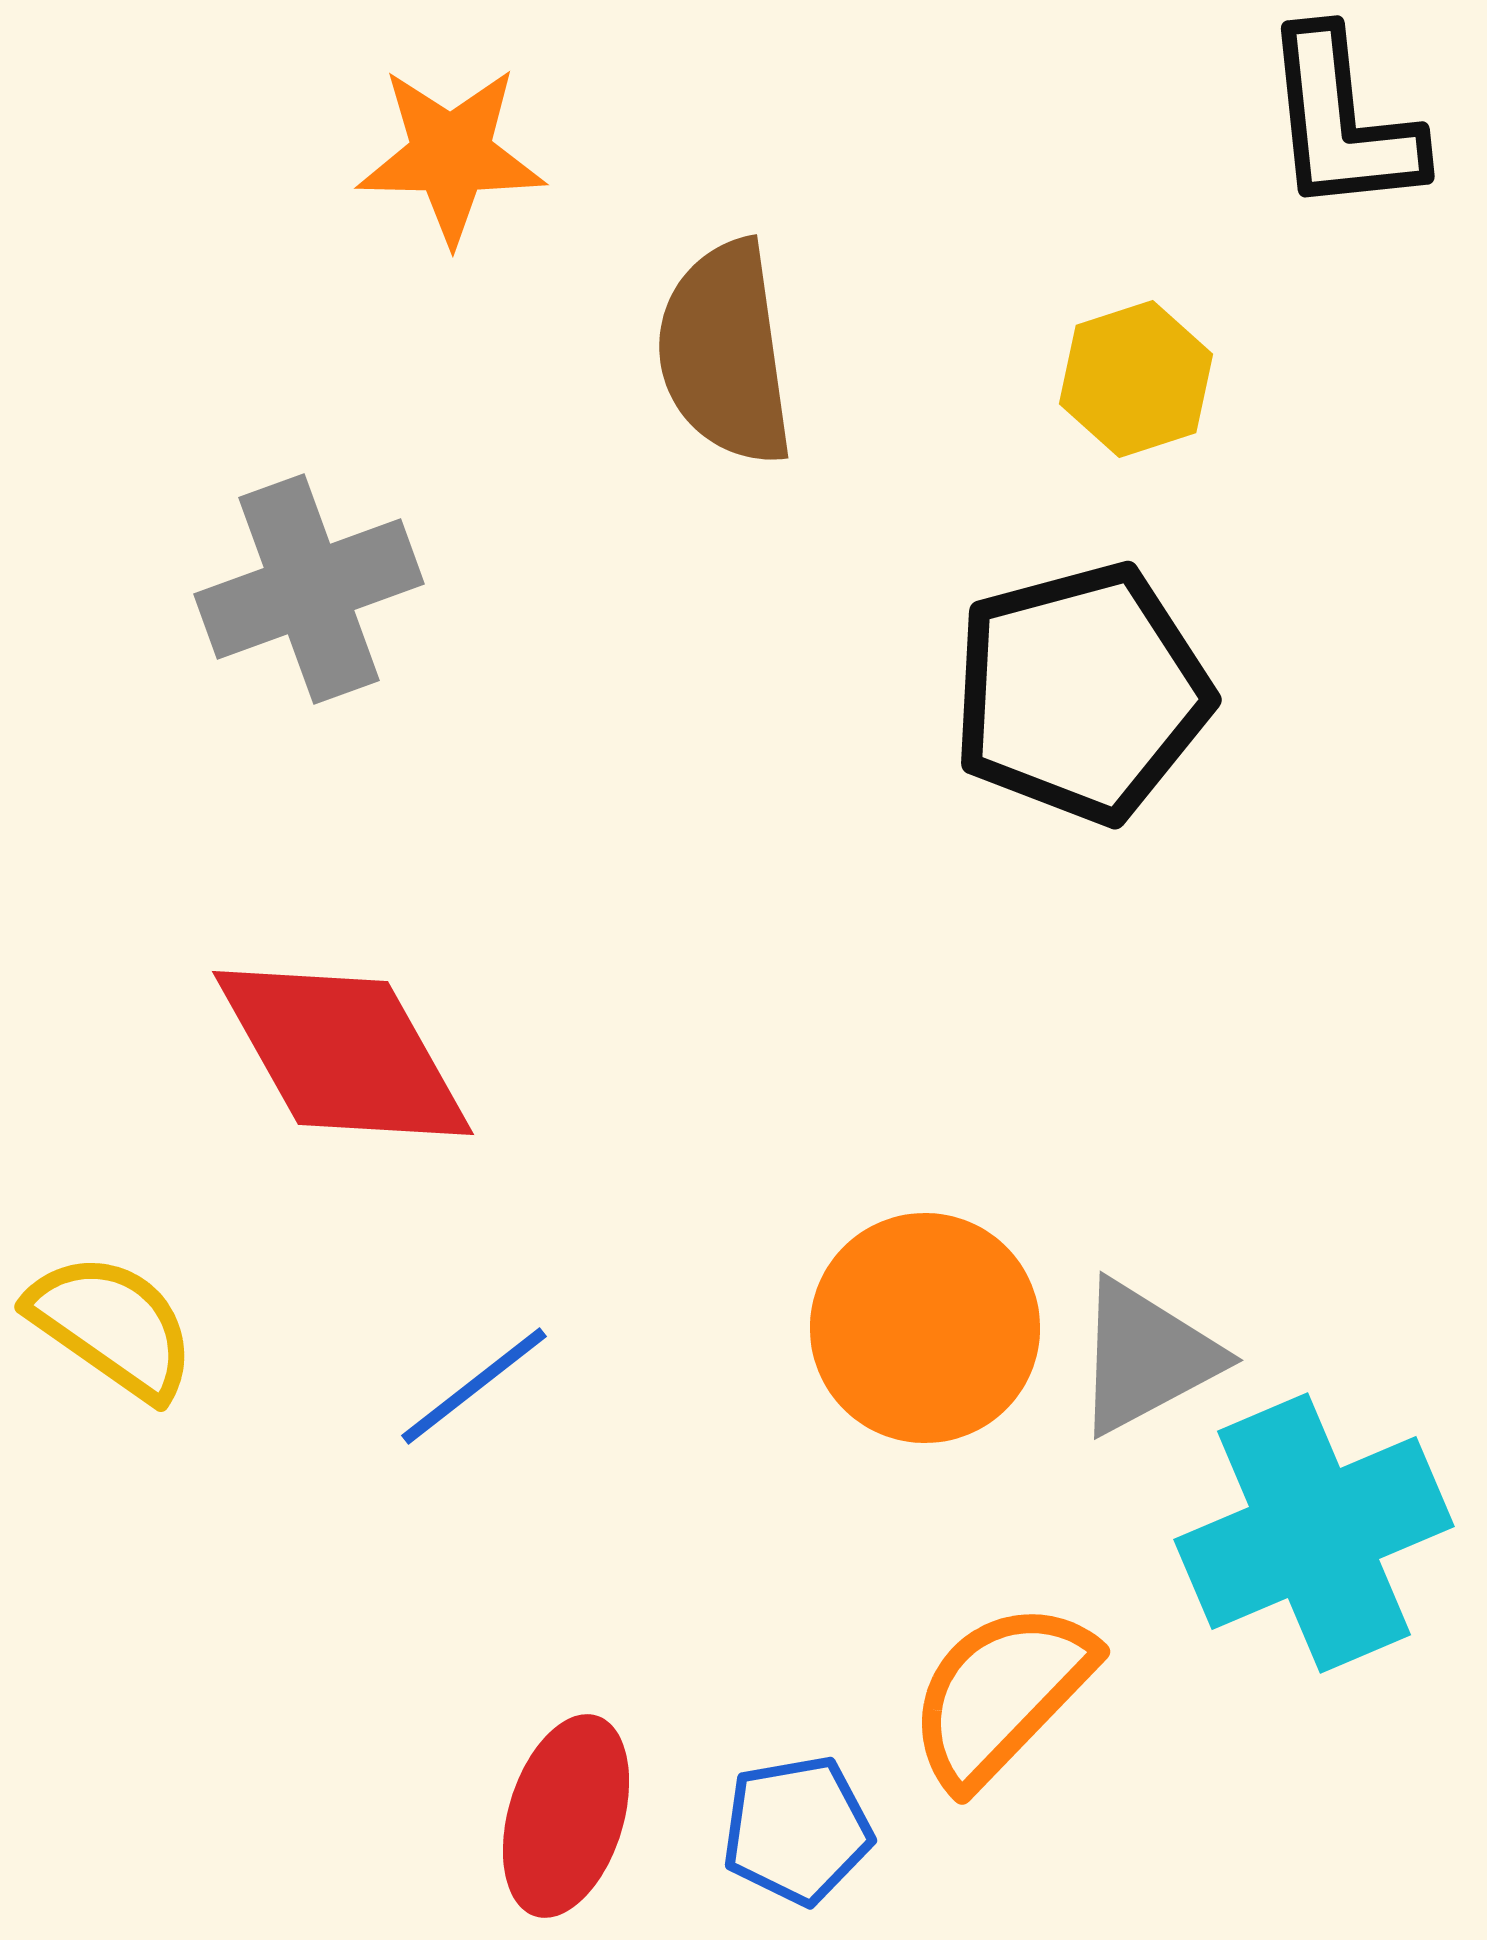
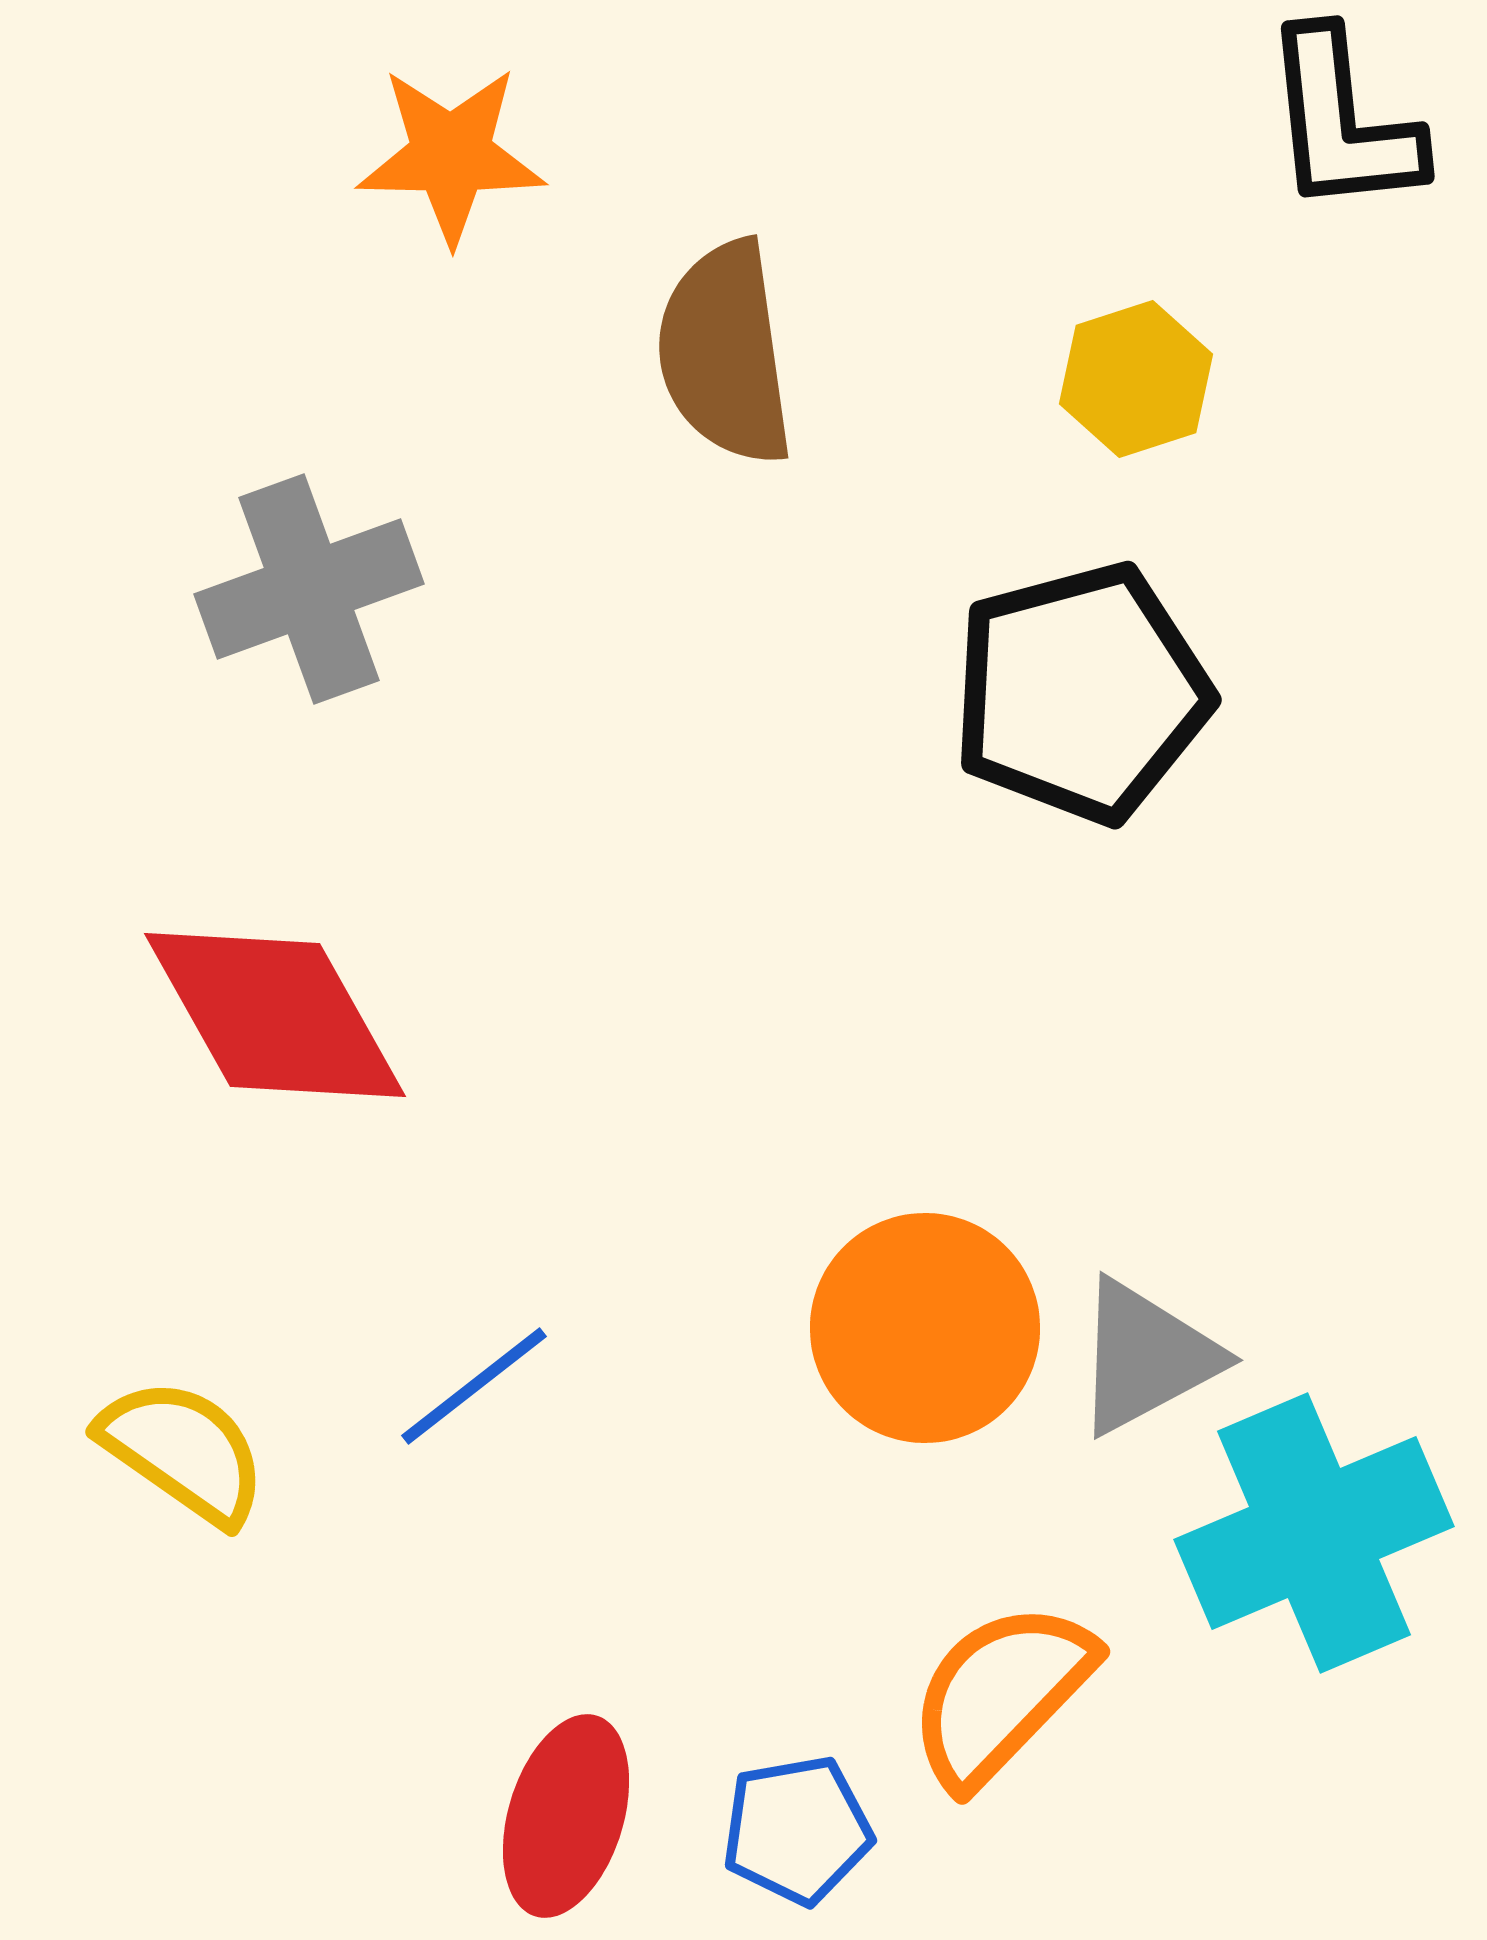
red diamond: moved 68 px left, 38 px up
yellow semicircle: moved 71 px right, 125 px down
